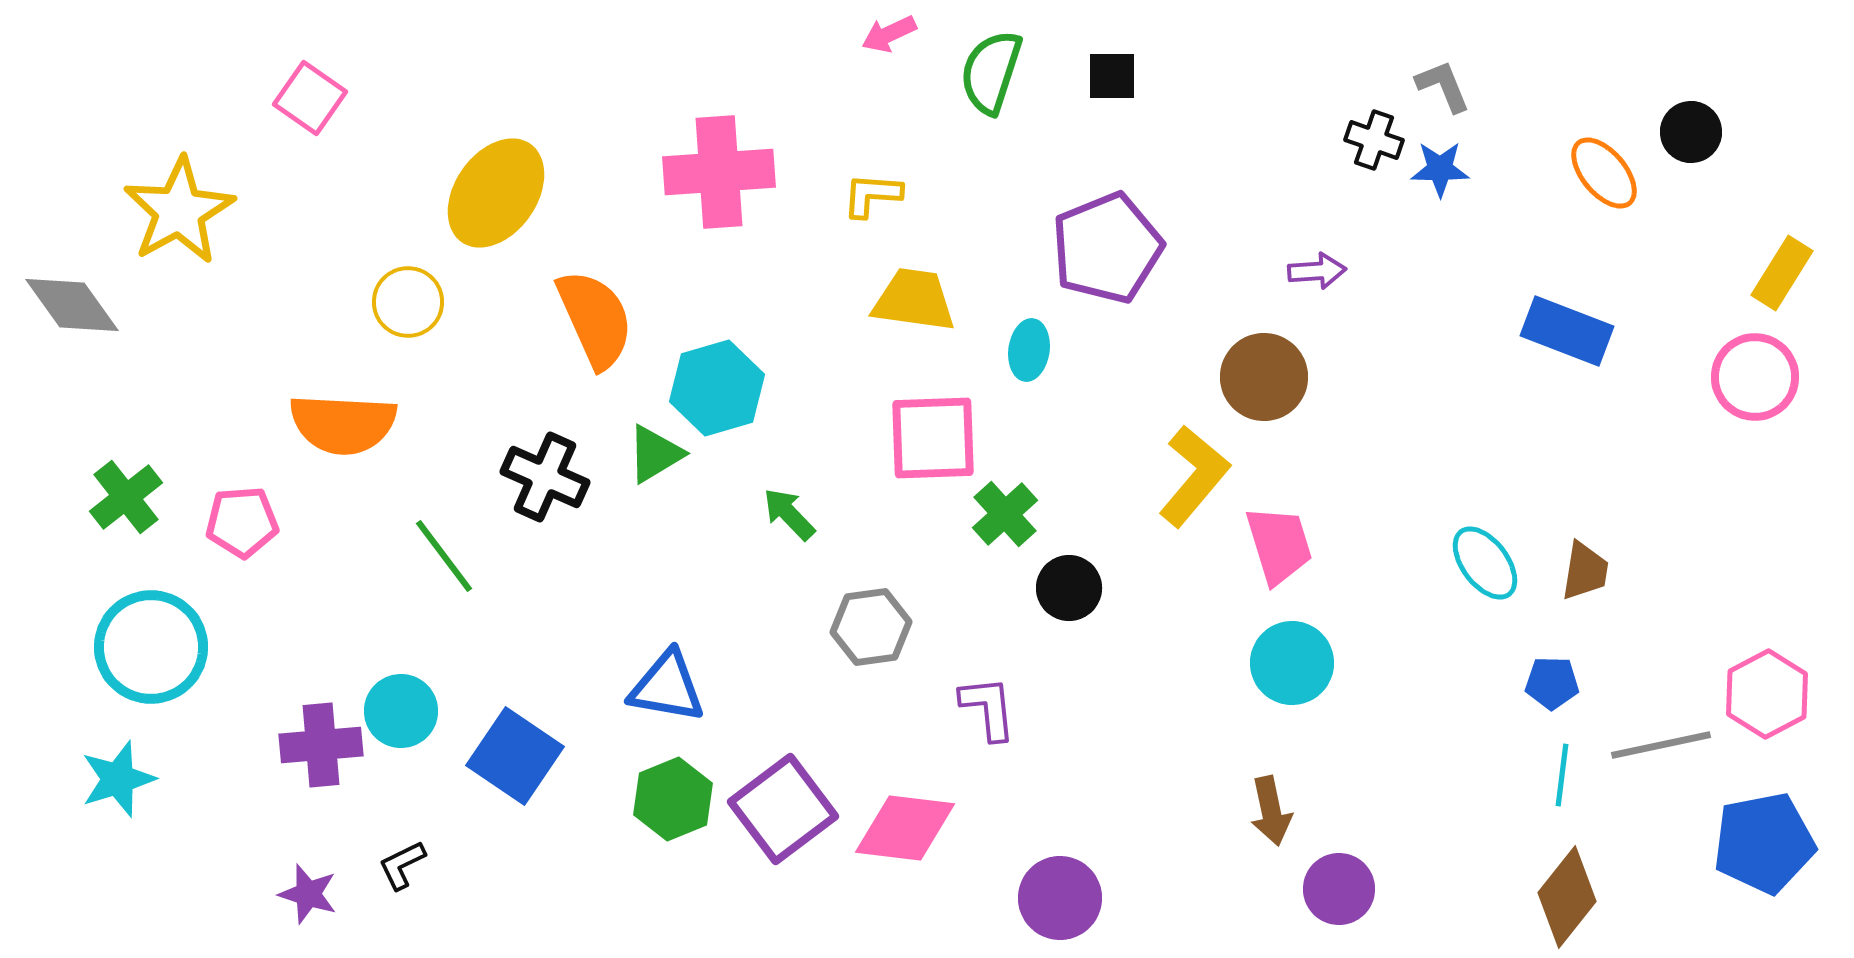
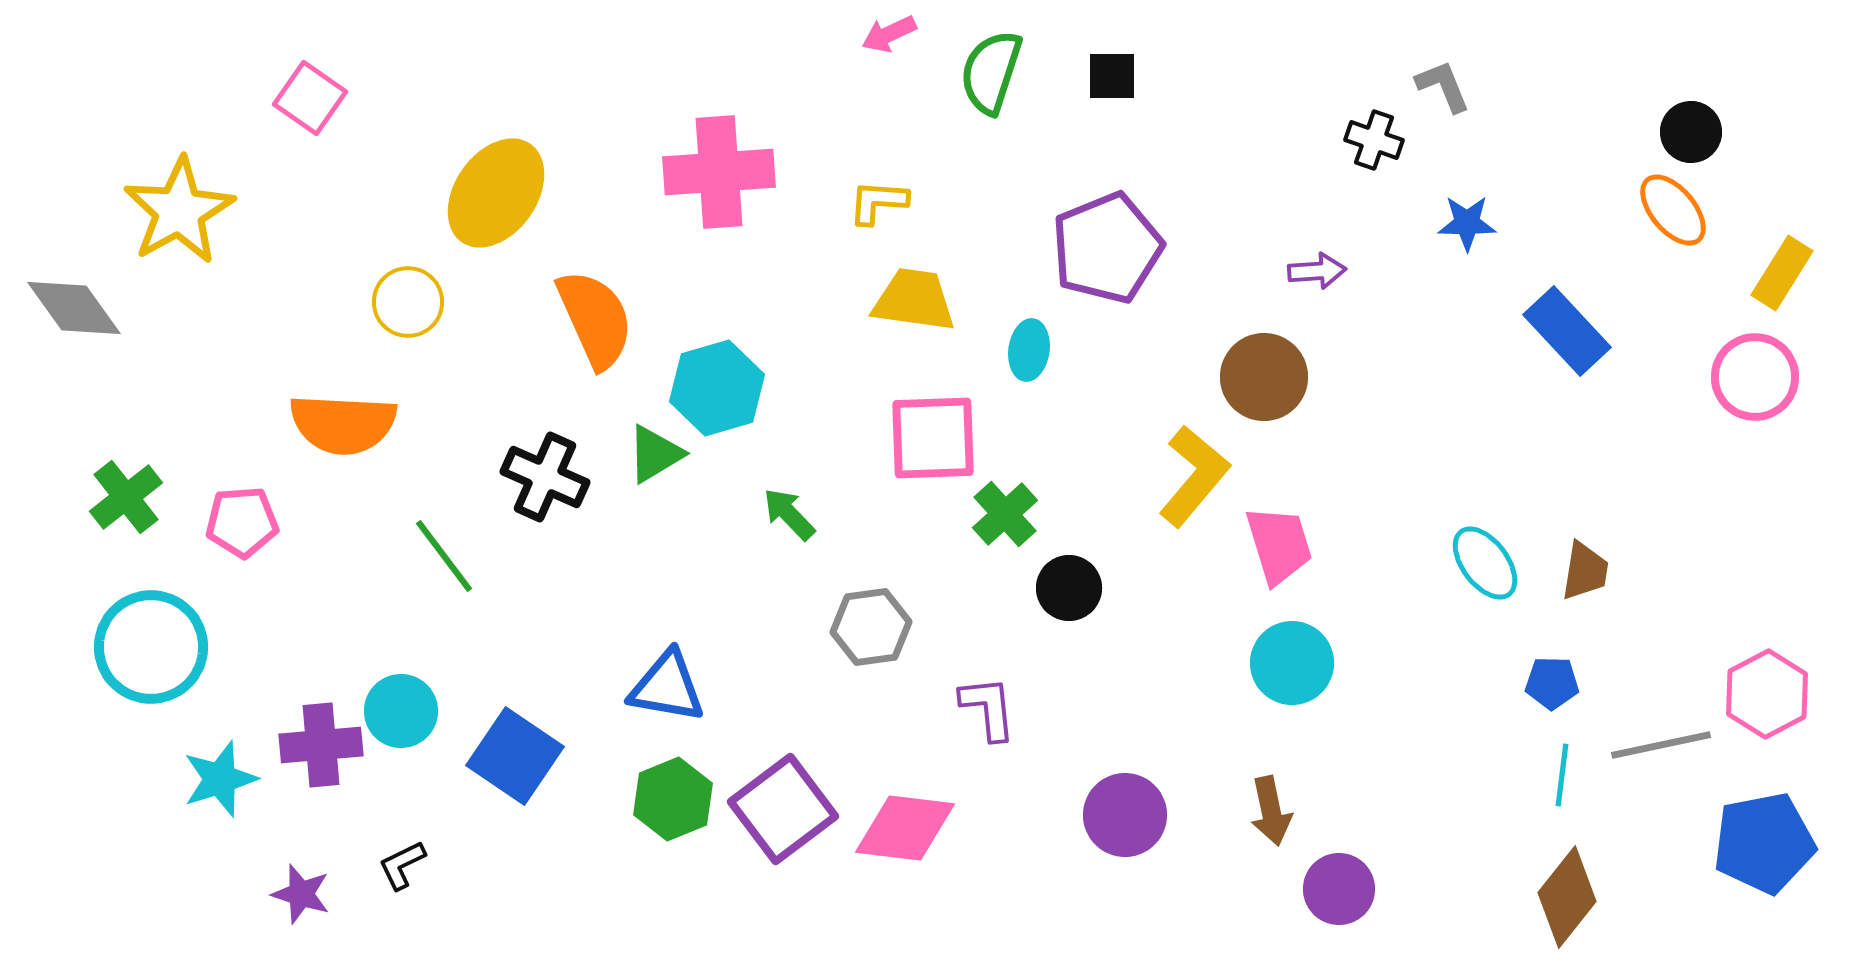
blue star at (1440, 169): moved 27 px right, 54 px down
orange ellipse at (1604, 173): moved 69 px right, 37 px down
yellow L-shape at (872, 195): moved 6 px right, 7 px down
gray diamond at (72, 305): moved 2 px right, 3 px down
blue rectangle at (1567, 331): rotated 26 degrees clockwise
cyan star at (118, 779): moved 102 px right
purple star at (308, 894): moved 7 px left
purple circle at (1060, 898): moved 65 px right, 83 px up
